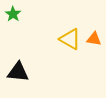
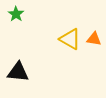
green star: moved 3 px right
